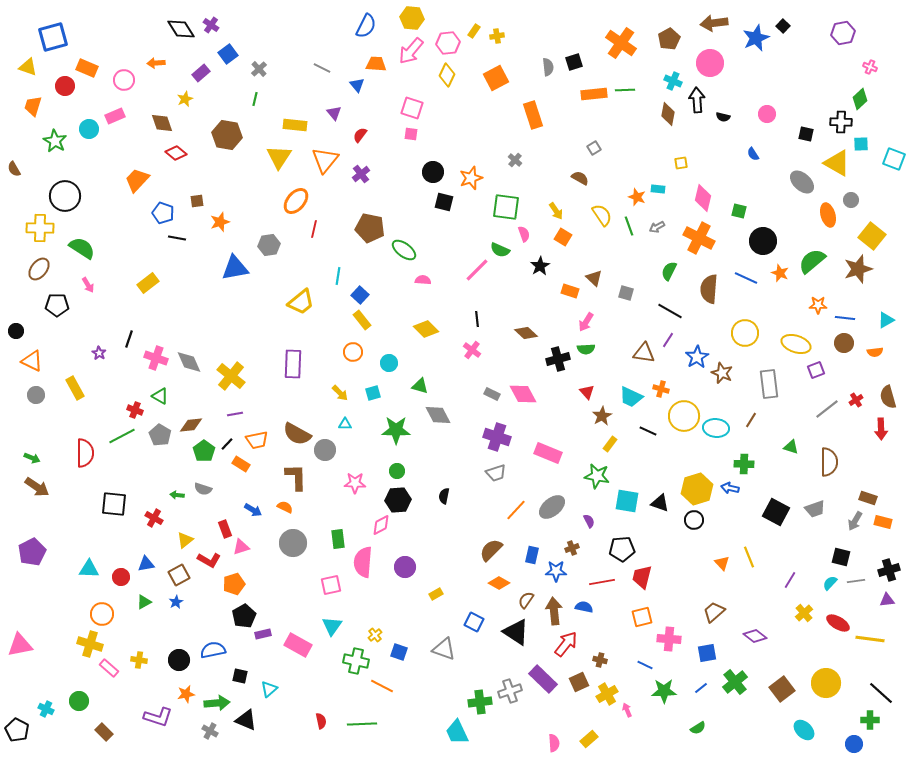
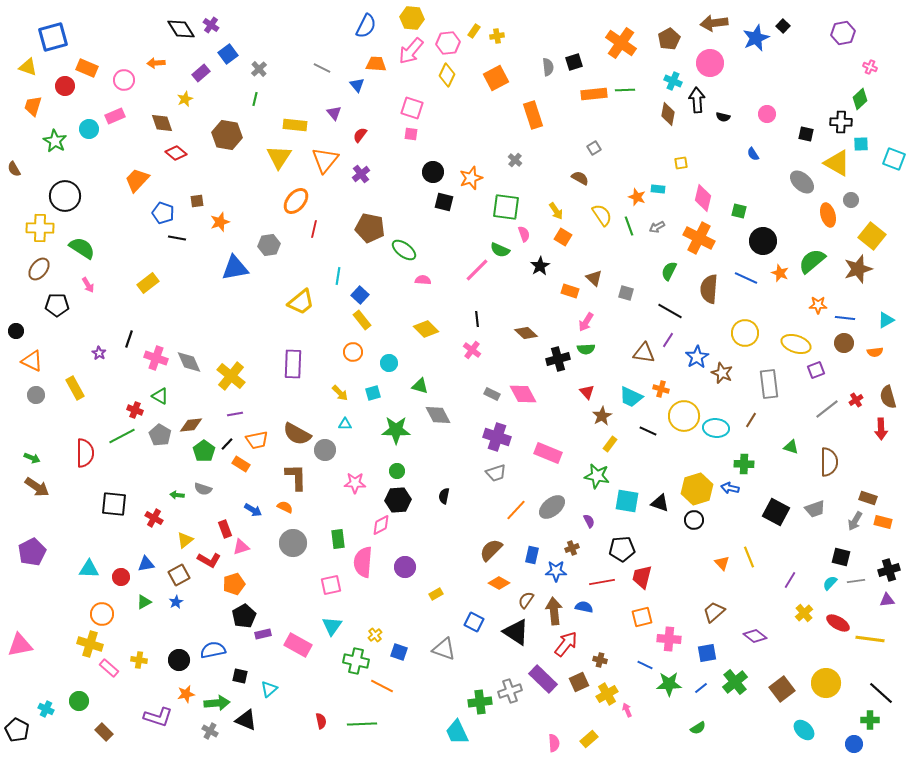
green star at (664, 691): moved 5 px right, 7 px up
